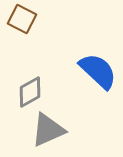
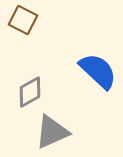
brown square: moved 1 px right, 1 px down
gray triangle: moved 4 px right, 2 px down
